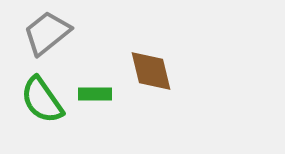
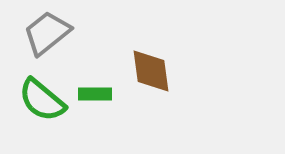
brown diamond: rotated 6 degrees clockwise
green semicircle: rotated 15 degrees counterclockwise
